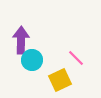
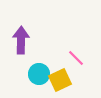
cyan circle: moved 7 px right, 14 px down
